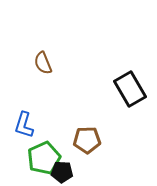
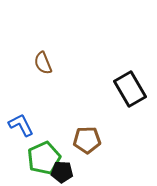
blue L-shape: moved 3 px left; rotated 136 degrees clockwise
